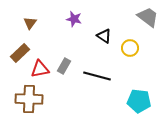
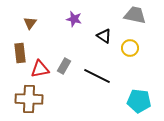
gray trapezoid: moved 13 px left, 2 px up; rotated 25 degrees counterclockwise
brown rectangle: rotated 54 degrees counterclockwise
black line: rotated 12 degrees clockwise
